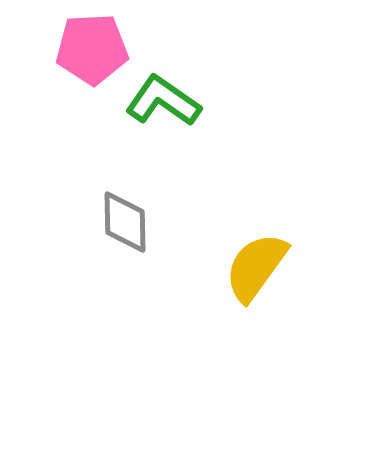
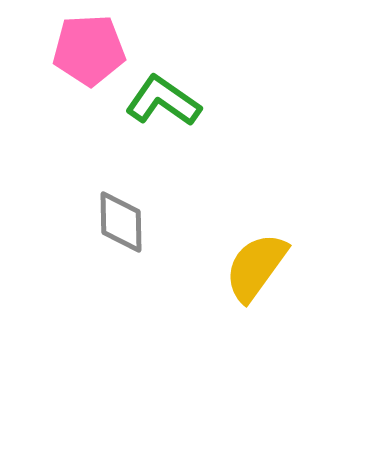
pink pentagon: moved 3 px left, 1 px down
gray diamond: moved 4 px left
